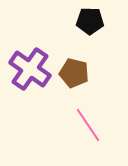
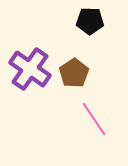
brown pentagon: rotated 24 degrees clockwise
pink line: moved 6 px right, 6 px up
